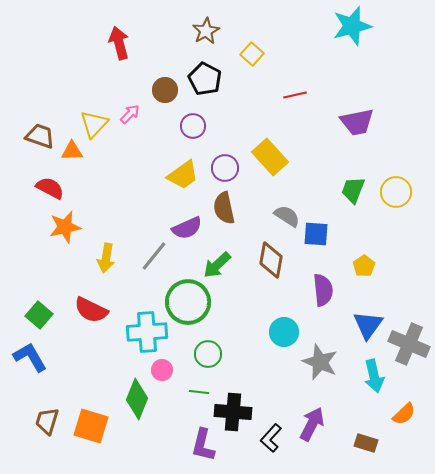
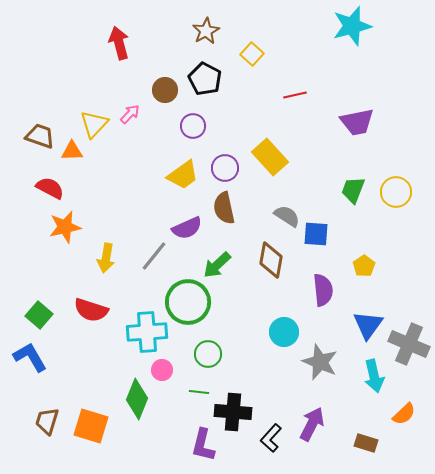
red semicircle at (91, 310): rotated 8 degrees counterclockwise
